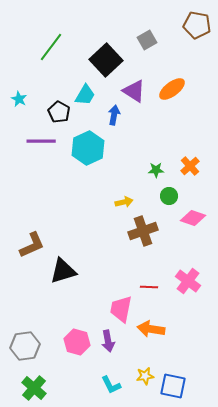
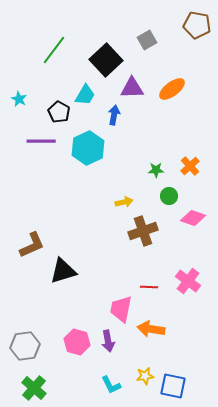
green line: moved 3 px right, 3 px down
purple triangle: moved 2 px left, 3 px up; rotated 35 degrees counterclockwise
